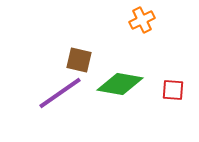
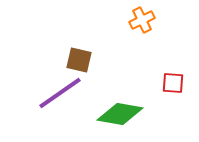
green diamond: moved 30 px down
red square: moved 7 px up
